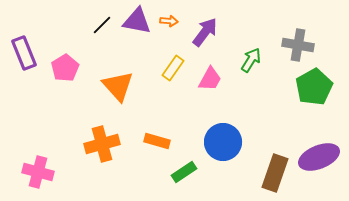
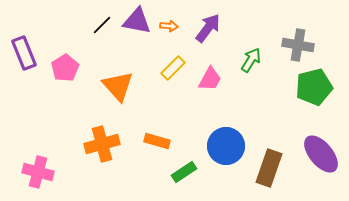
orange arrow: moved 5 px down
purple arrow: moved 3 px right, 4 px up
yellow rectangle: rotated 10 degrees clockwise
green pentagon: rotated 15 degrees clockwise
blue circle: moved 3 px right, 4 px down
purple ellipse: moved 2 px right, 3 px up; rotated 72 degrees clockwise
brown rectangle: moved 6 px left, 5 px up
